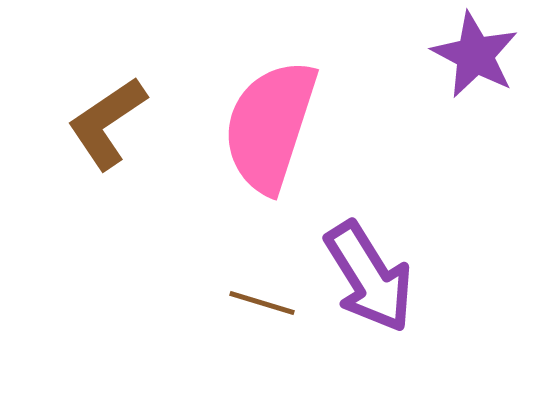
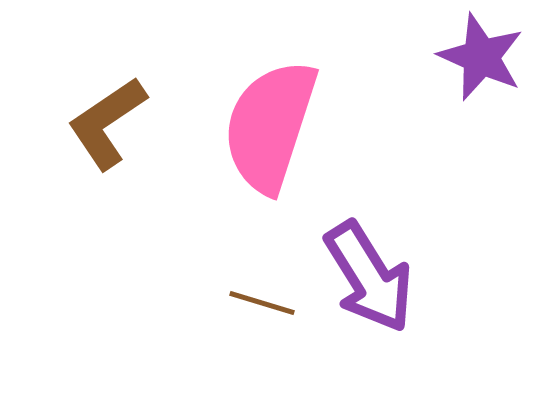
purple star: moved 6 px right, 2 px down; rotated 4 degrees counterclockwise
